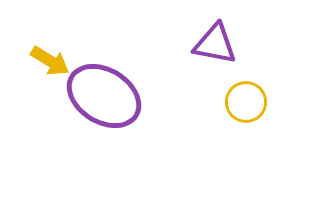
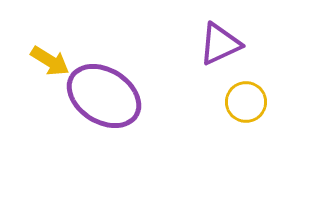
purple triangle: moved 5 px right; rotated 36 degrees counterclockwise
